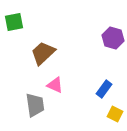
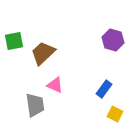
green square: moved 19 px down
purple hexagon: moved 2 px down
